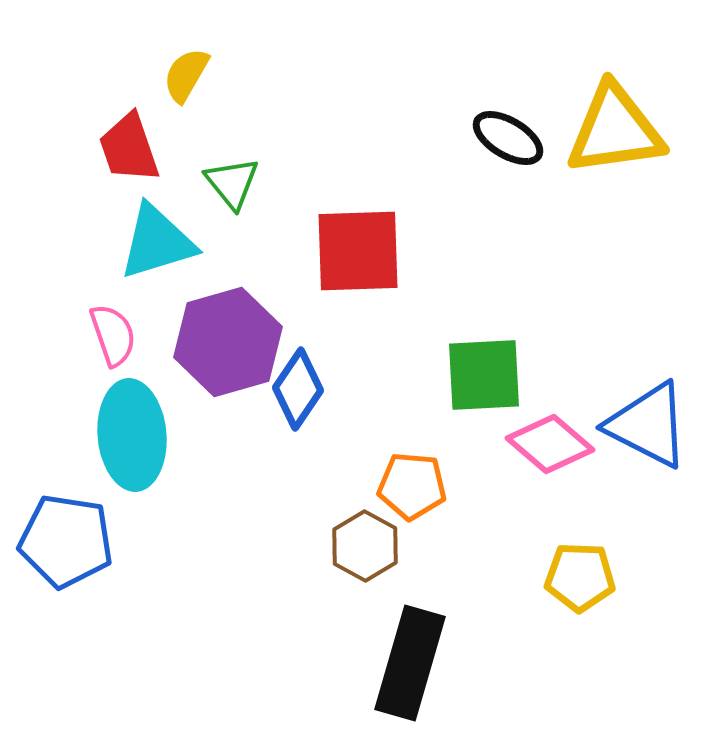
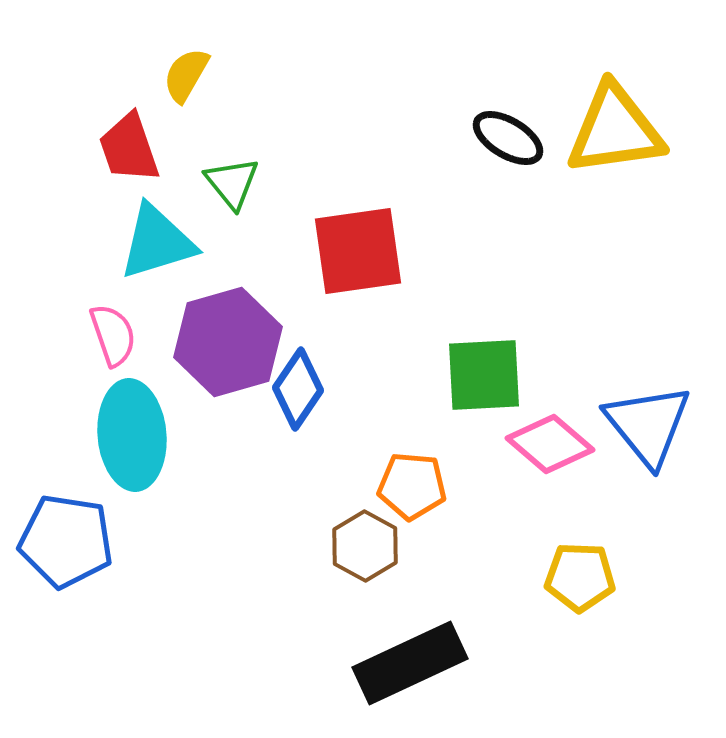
red square: rotated 6 degrees counterclockwise
blue triangle: rotated 24 degrees clockwise
black rectangle: rotated 49 degrees clockwise
